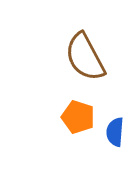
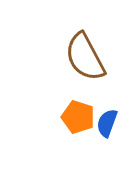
blue semicircle: moved 8 px left, 9 px up; rotated 16 degrees clockwise
